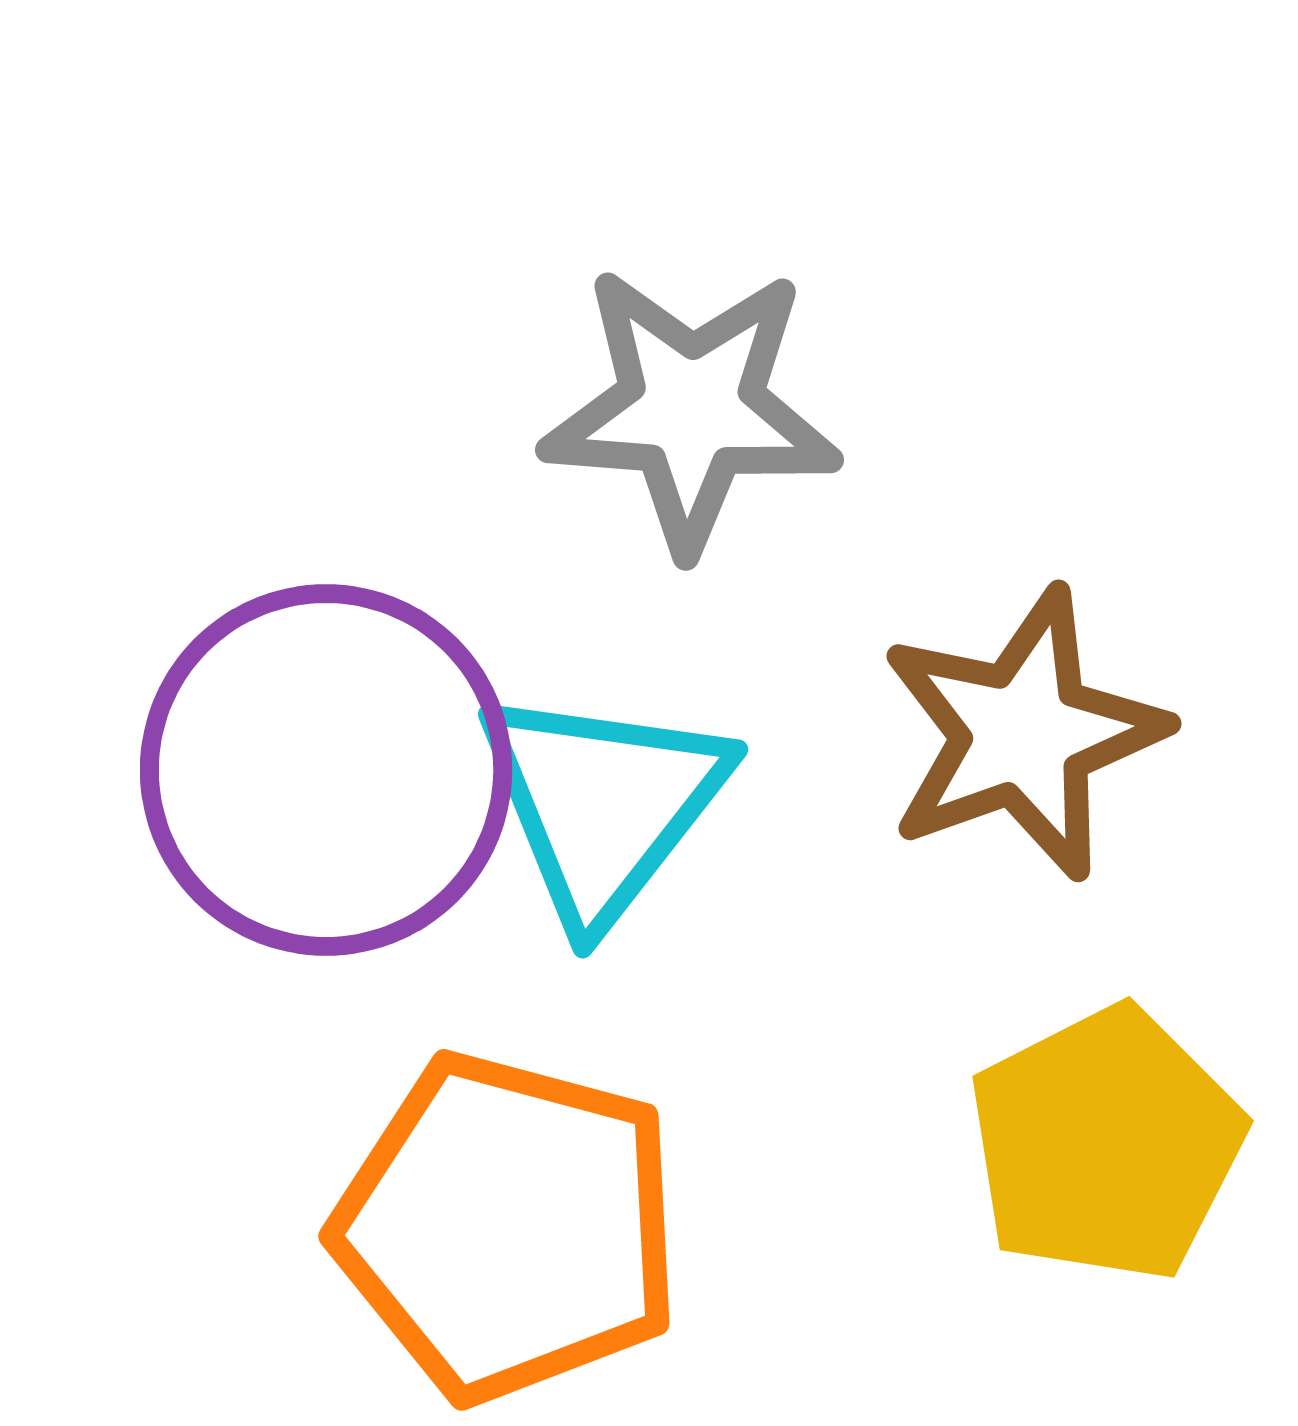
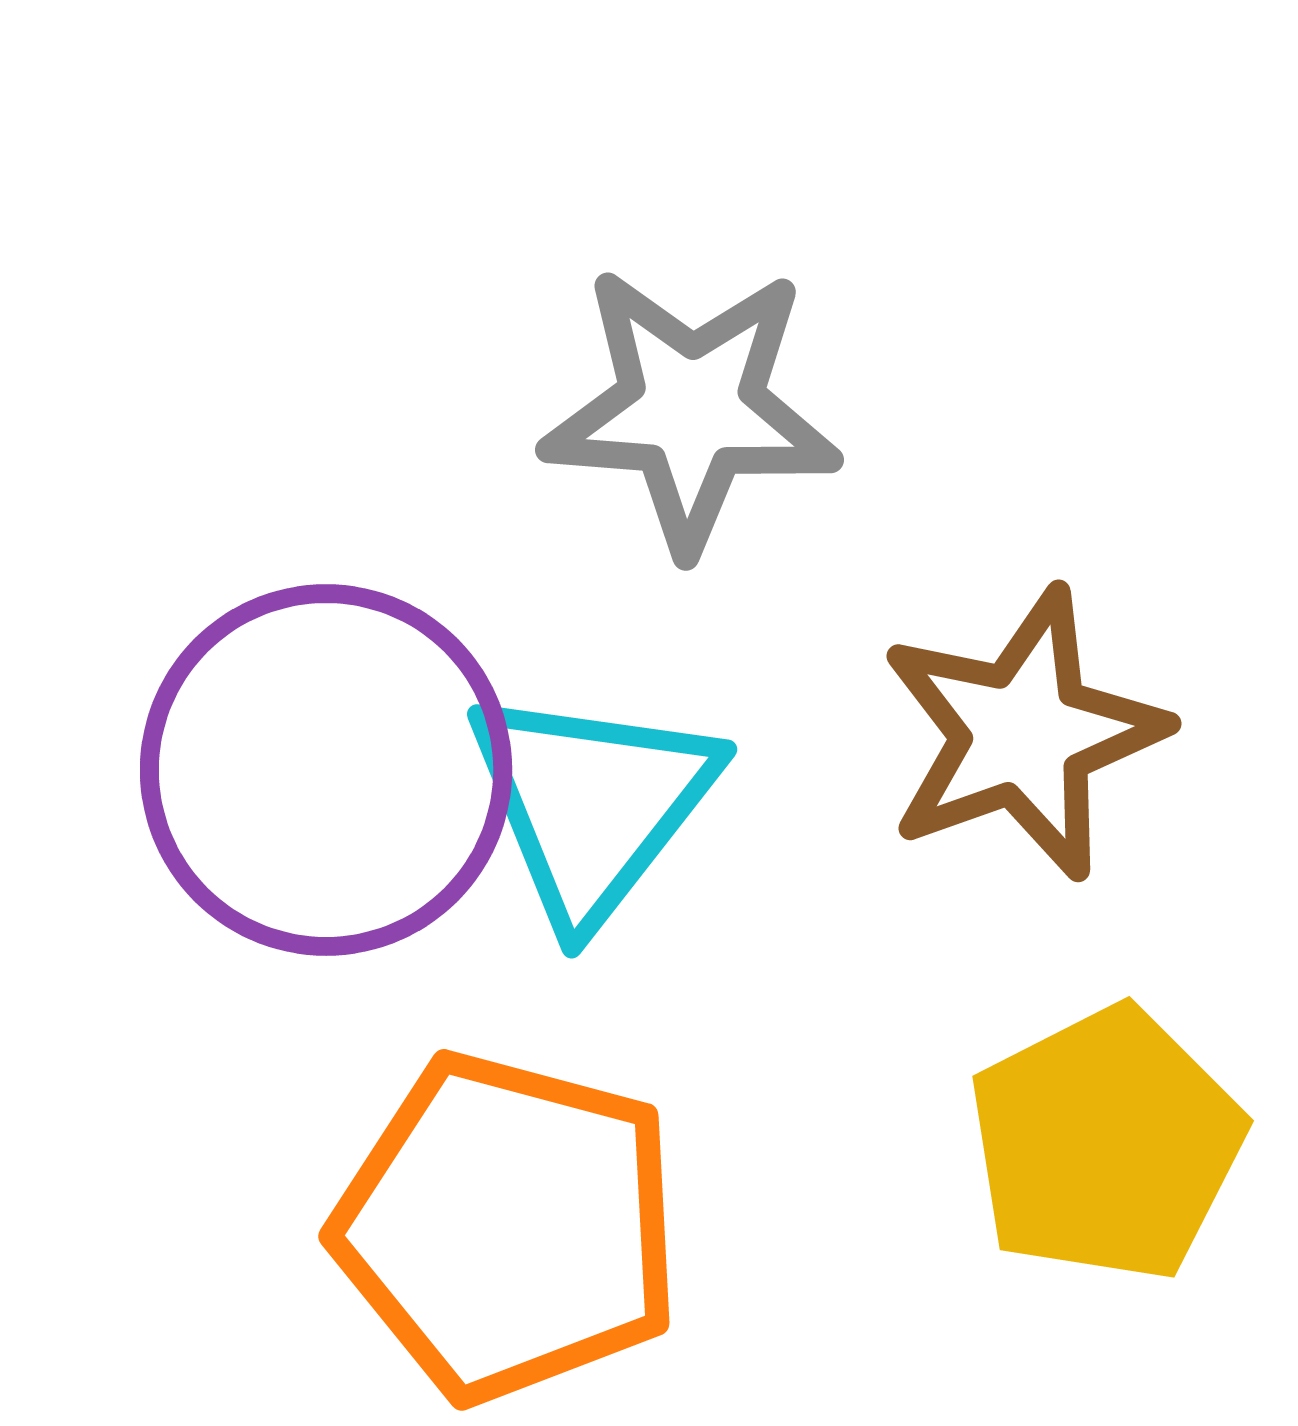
cyan triangle: moved 11 px left
